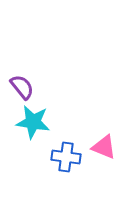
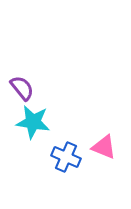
purple semicircle: moved 1 px down
blue cross: rotated 16 degrees clockwise
